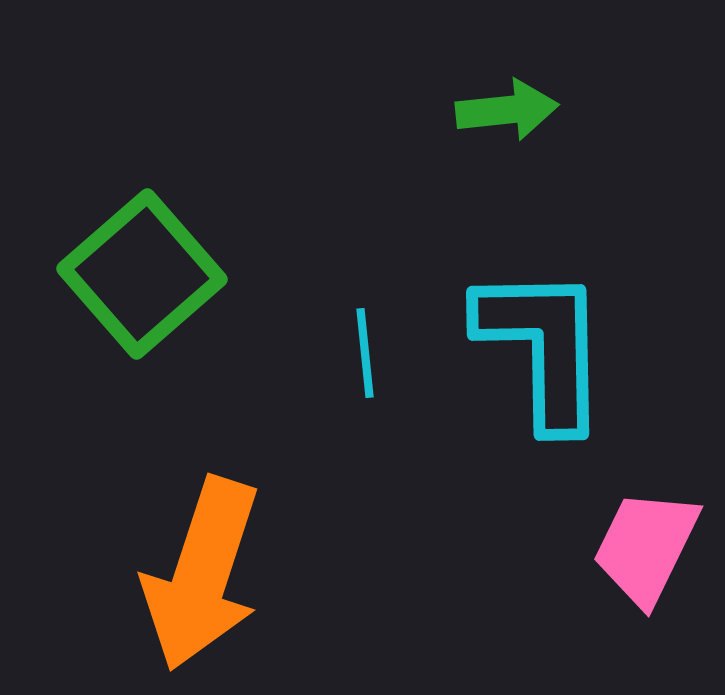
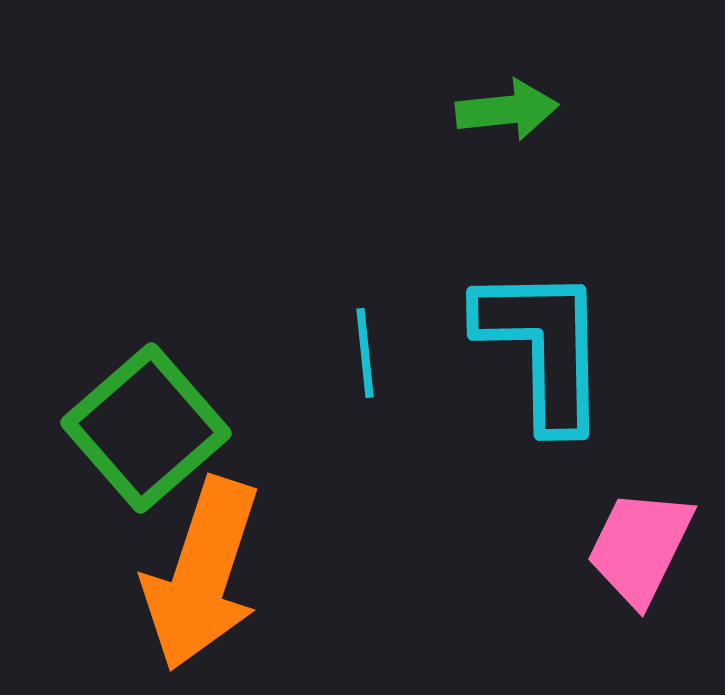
green square: moved 4 px right, 154 px down
pink trapezoid: moved 6 px left
